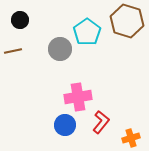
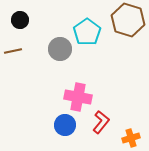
brown hexagon: moved 1 px right, 1 px up
pink cross: rotated 20 degrees clockwise
